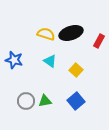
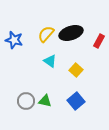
yellow semicircle: rotated 66 degrees counterclockwise
blue star: moved 20 px up
green triangle: rotated 24 degrees clockwise
